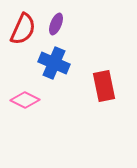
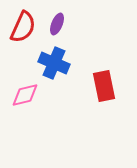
purple ellipse: moved 1 px right
red semicircle: moved 2 px up
pink diamond: moved 5 px up; rotated 40 degrees counterclockwise
